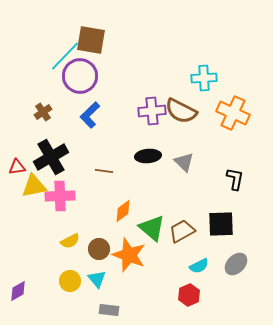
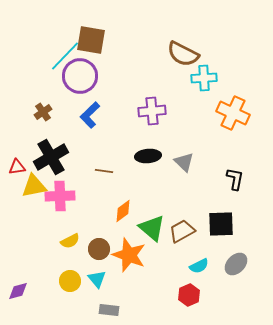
brown semicircle: moved 2 px right, 57 px up
purple diamond: rotated 15 degrees clockwise
